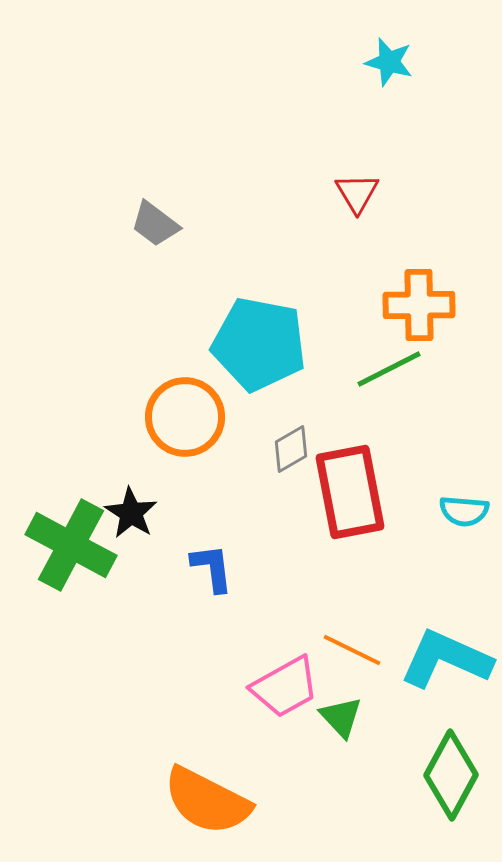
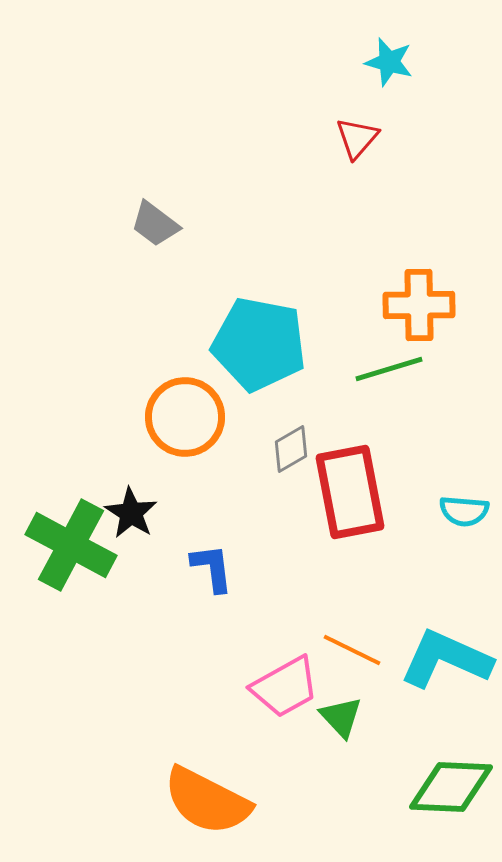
red triangle: moved 55 px up; rotated 12 degrees clockwise
green line: rotated 10 degrees clockwise
green diamond: moved 12 px down; rotated 64 degrees clockwise
